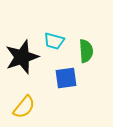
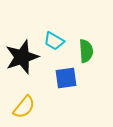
cyan trapezoid: rotated 15 degrees clockwise
